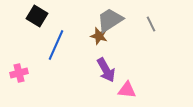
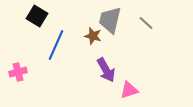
gray trapezoid: rotated 44 degrees counterclockwise
gray line: moved 5 px left, 1 px up; rotated 21 degrees counterclockwise
brown star: moved 6 px left
pink cross: moved 1 px left, 1 px up
pink triangle: moved 2 px right; rotated 24 degrees counterclockwise
